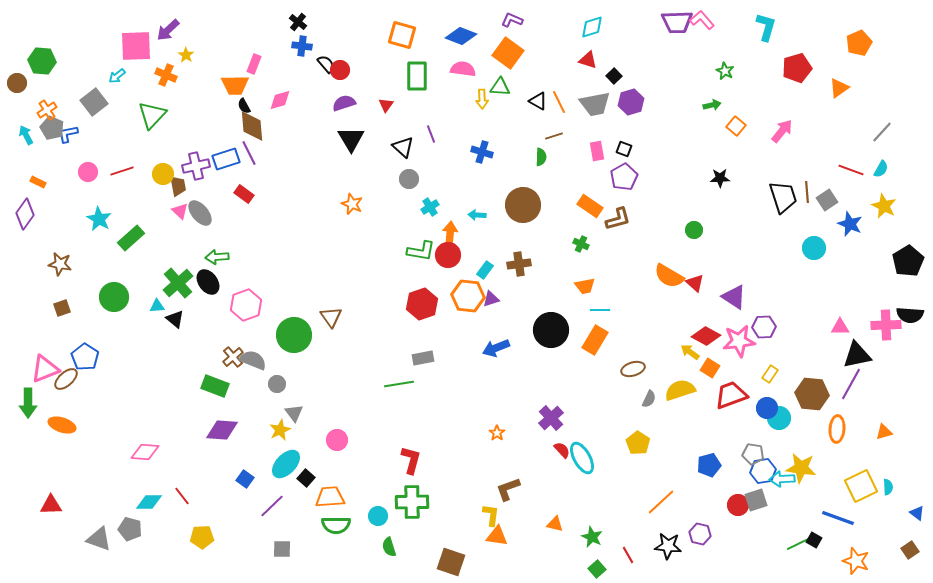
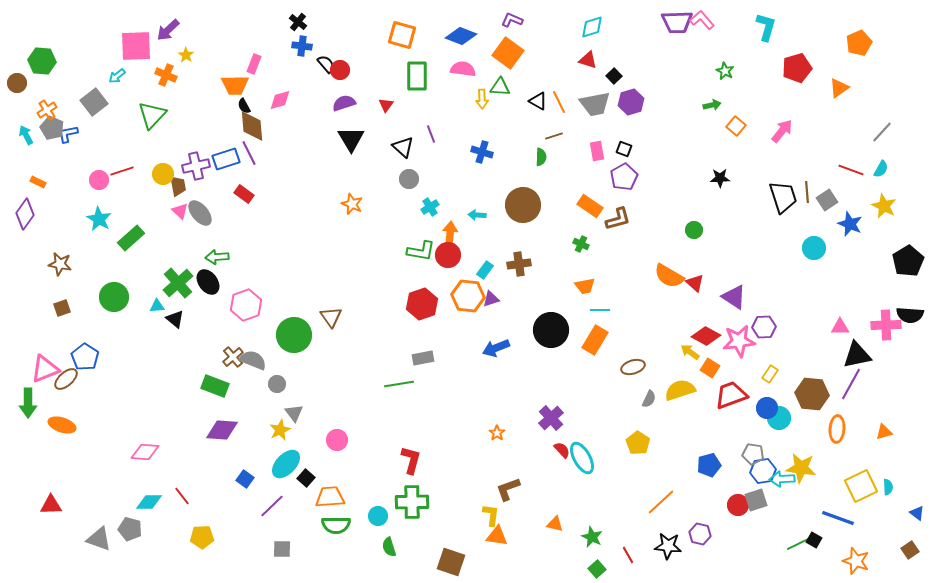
pink circle at (88, 172): moved 11 px right, 8 px down
brown ellipse at (633, 369): moved 2 px up
